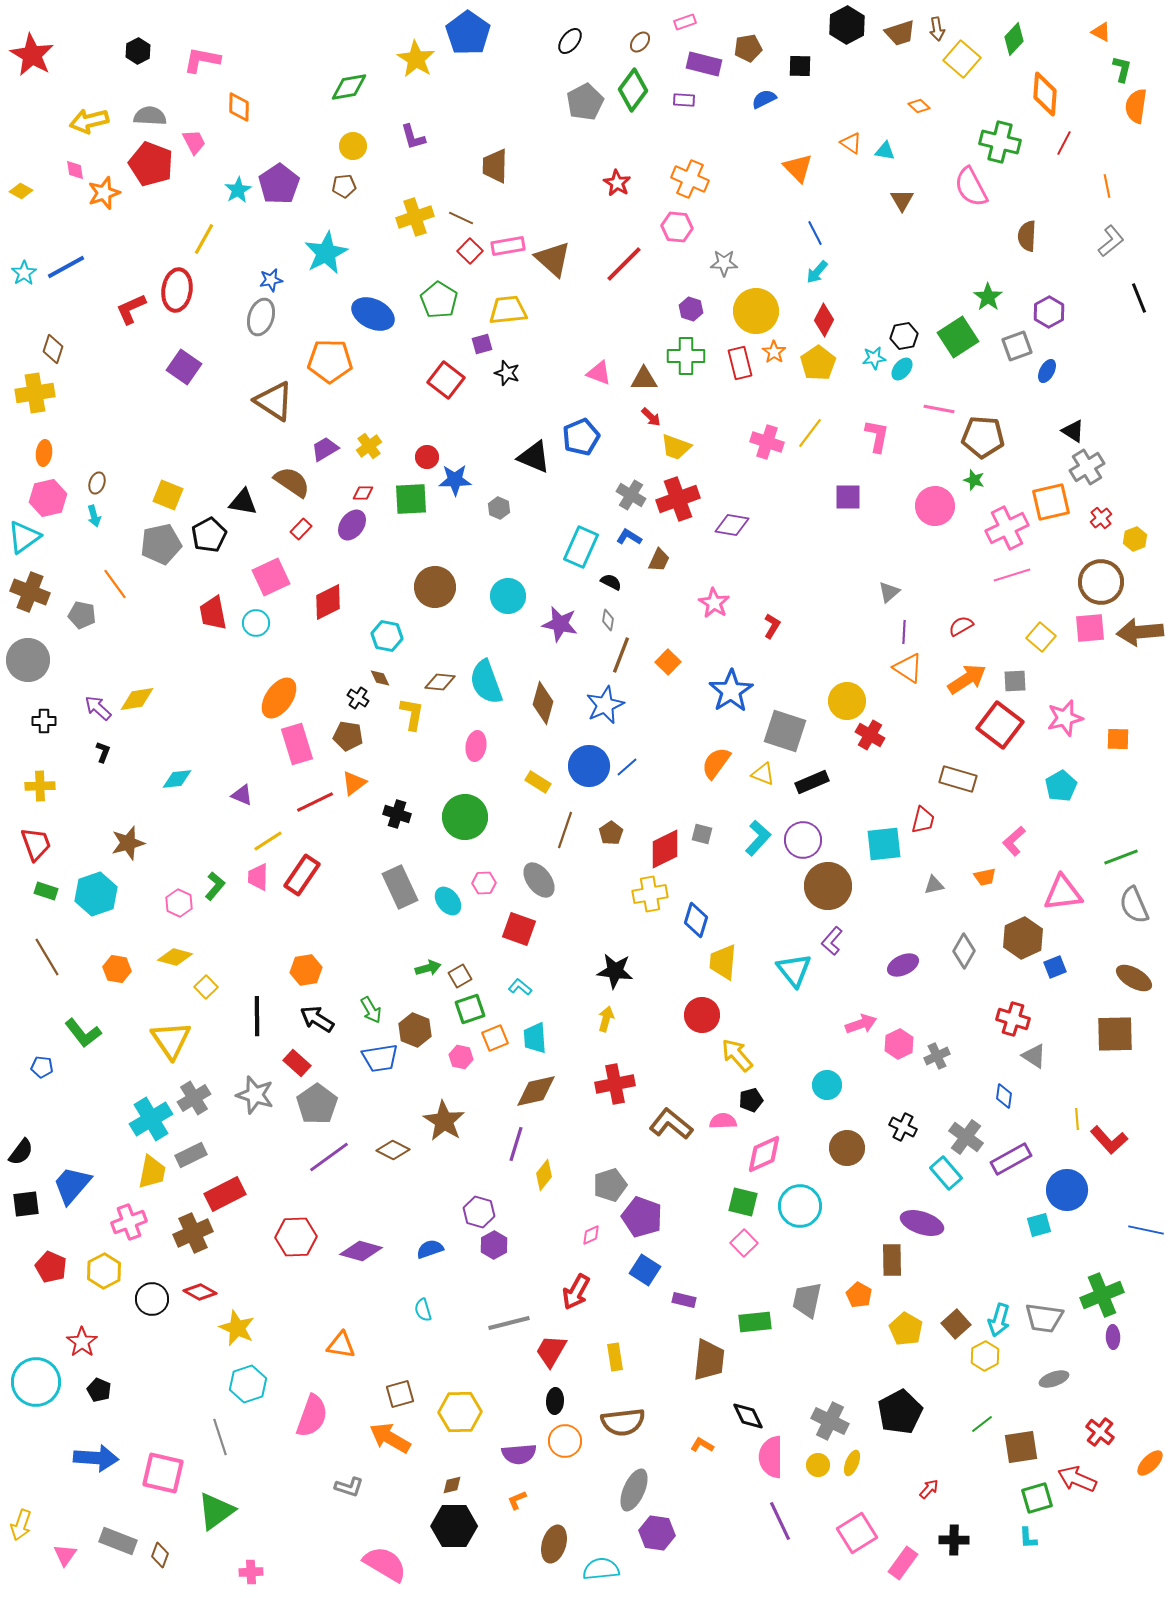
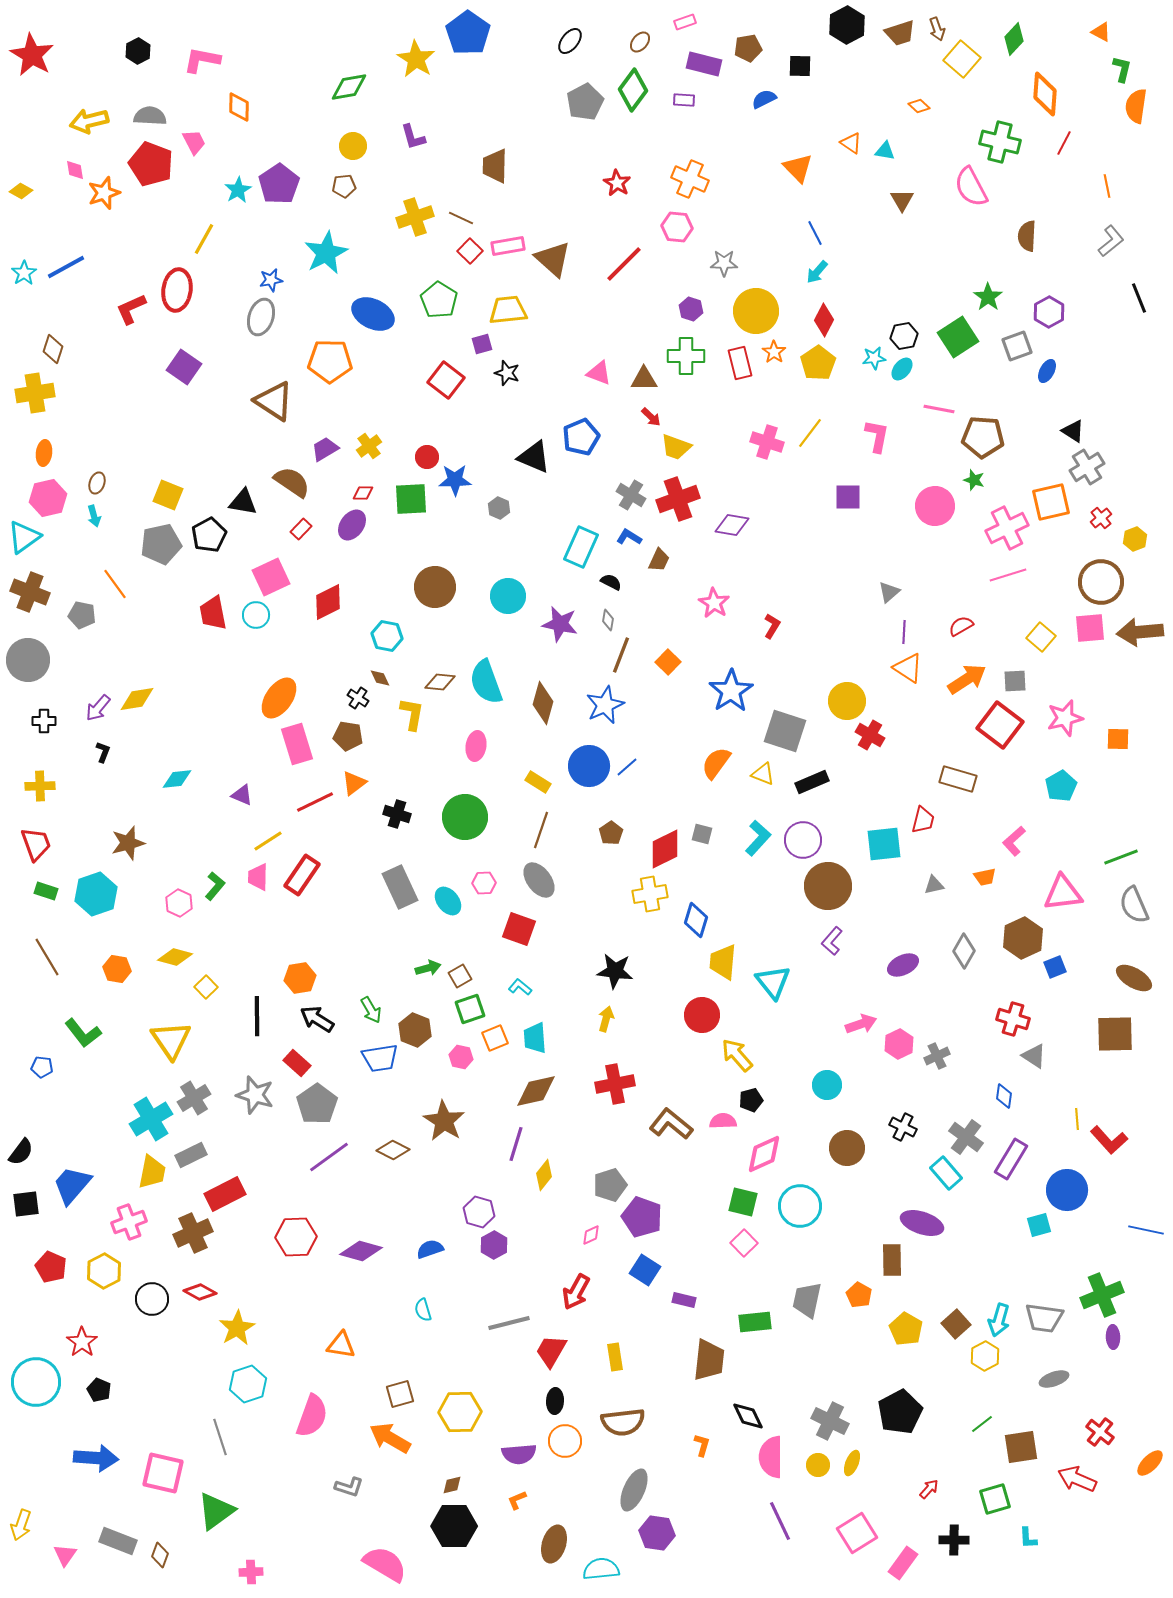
brown arrow at (937, 29): rotated 10 degrees counterclockwise
pink line at (1012, 575): moved 4 px left
cyan circle at (256, 623): moved 8 px up
purple arrow at (98, 708): rotated 92 degrees counterclockwise
brown line at (565, 830): moved 24 px left
orange hexagon at (306, 970): moved 6 px left, 8 px down
cyan triangle at (794, 970): moved 21 px left, 12 px down
purple rectangle at (1011, 1159): rotated 30 degrees counterclockwise
yellow star at (237, 1328): rotated 18 degrees clockwise
orange L-shape at (702, 1445): rotated 75 degrees clockwise
green square at (1037, 1498): moved 42 px left, 1 px down
